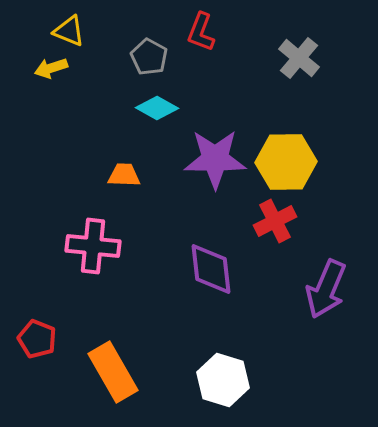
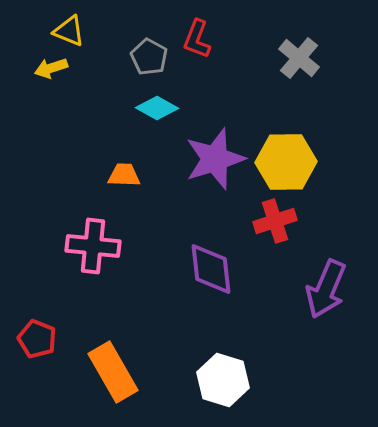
red L-shape: moved 4 px left, 7 px down
purple star: rotated 18 degrees counterclockwise
red cross: rotated 9 degrees clockwise
